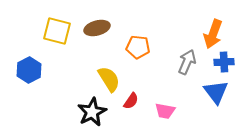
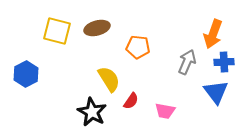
blue hexagon: moved 3 px left, 4 px down
black star: rotated 16 degrees counterclockwise
